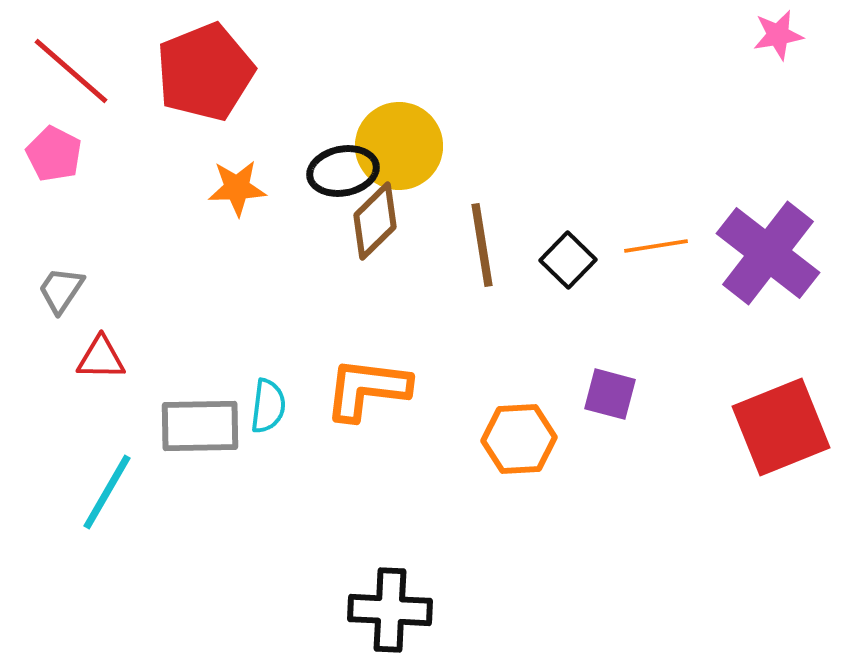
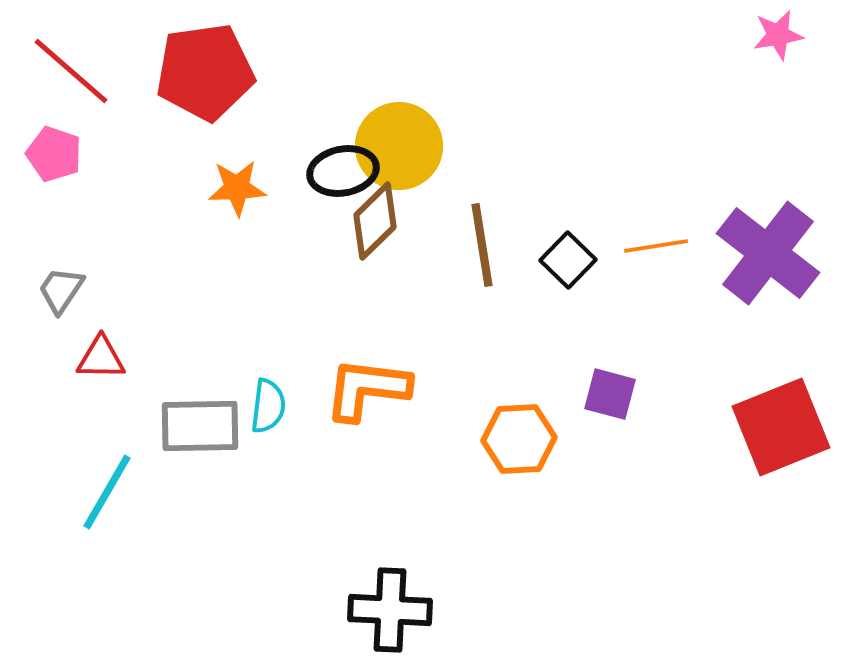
red pentagon: rotated 14 degrees clockwise
pink pentagon: rotated 8 degrees counterclockwise
